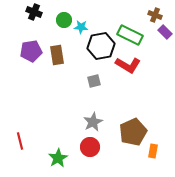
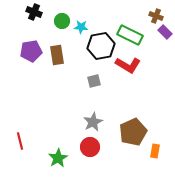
brown cross: moved 1 px right, 1 px down
green circle: moved 2 px left, 1 px down
orange rectangle: moved 2 px right
